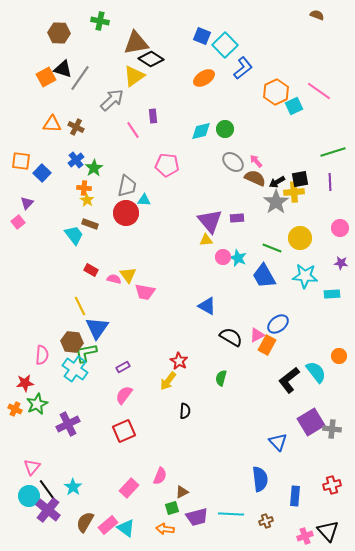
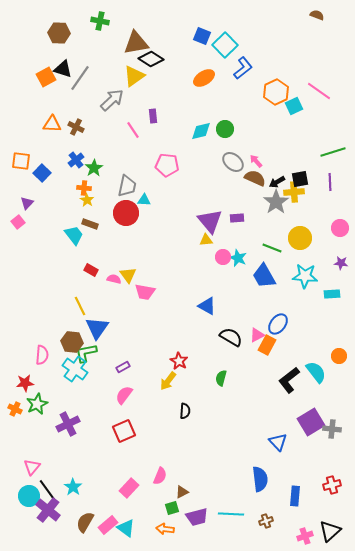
blue ellipse at (278, 324): rotated 15 degrees counterclockwise
black triangle at (328, 531): moved 2 px right; rotated 30 degrees clockwise
